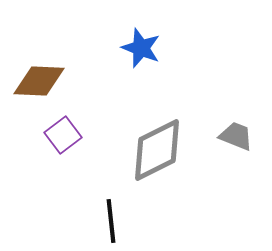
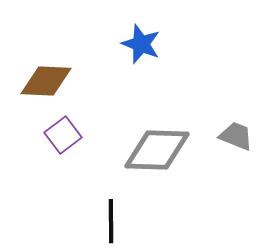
blue star: moved 4 px up
brown diamond: moved 7 px right
gray diamond: rotated 28 degrees clockwise
black line: rotated 6 degrees clockwise
